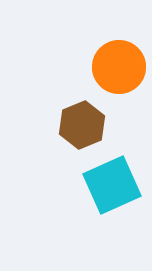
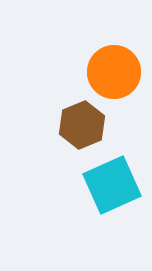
orange circle: moved 5 px left, 5 px down
